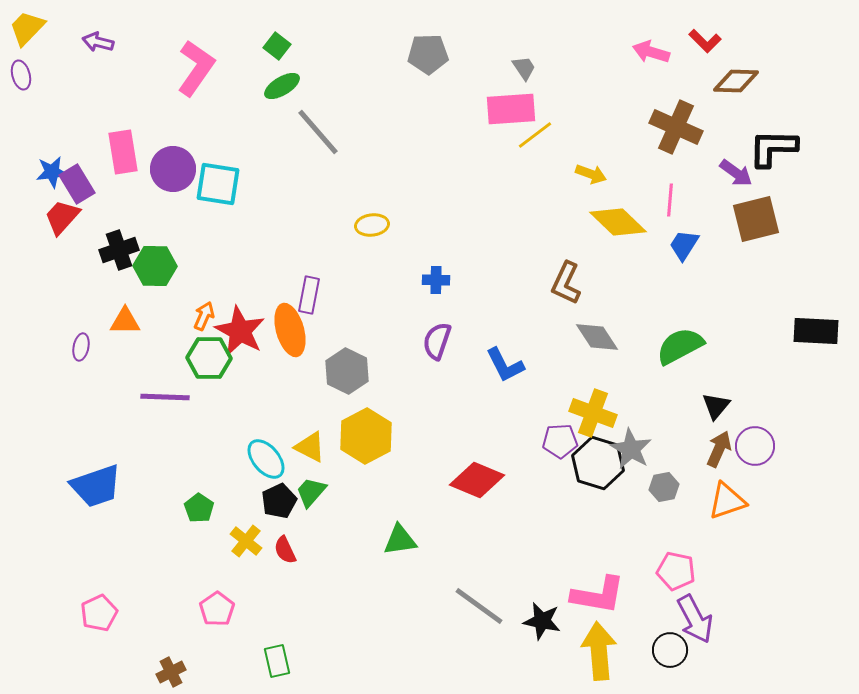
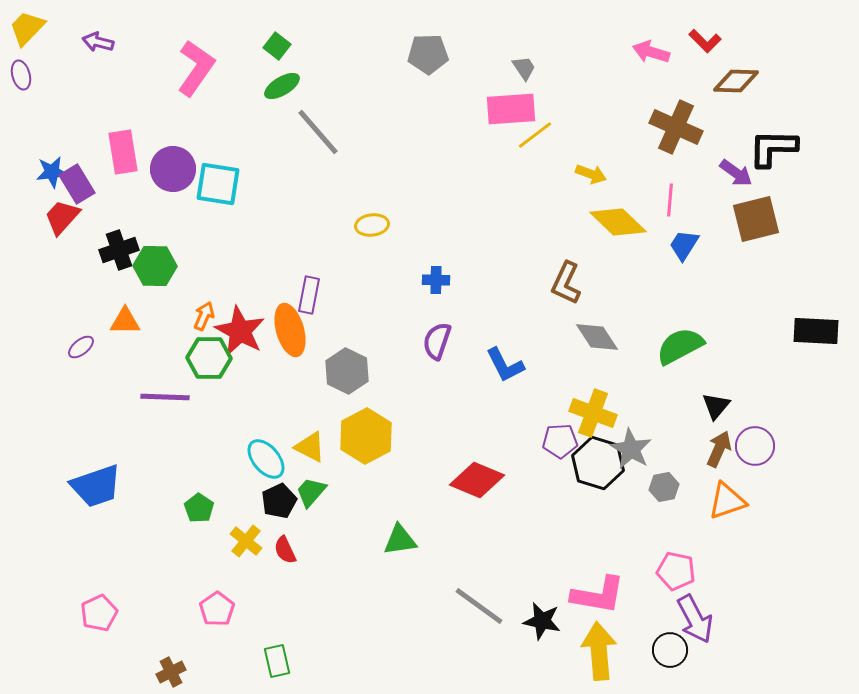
purple ellipse at (81, 347): rotated 40 degrees clockwise
